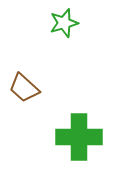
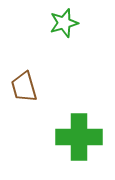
brown trapezoid: moved 1 px up; rotated 32 degrees clockwise
